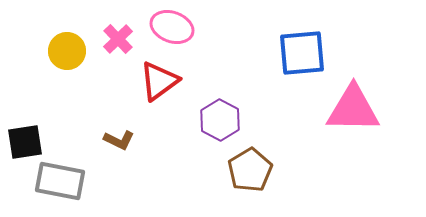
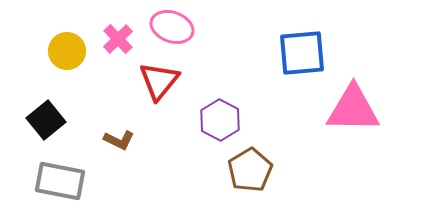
red triangle: rotated 15 degrees counterclockwise
black square: moved 21 px right, 22 px up; rotated 30 degrees counterclockwise
